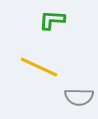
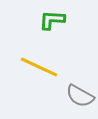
gray semicircle: moved 1 px right, 1 px up; rotated 28 degrees clockwise
